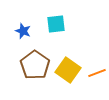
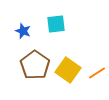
orange line: rotated 12 degrees counterclockwise
